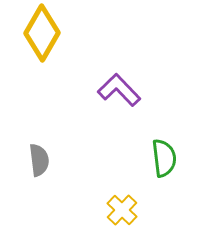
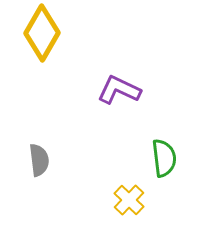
purple L-shape: rotated 21 degrees counterclockwise
yellow cross: moved 7 px right, 10 px up
